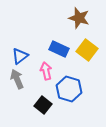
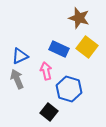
yellow square: moved 3 px up
blue triangle: rotated 12 degrees clockwise
black square: moved 6 px right, 7 px down
